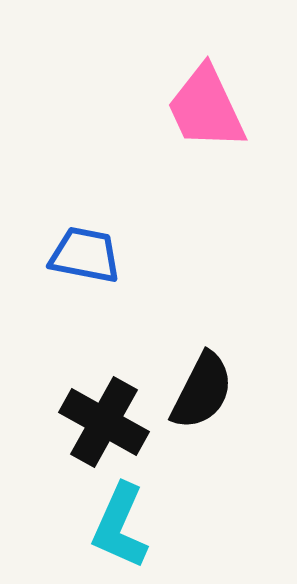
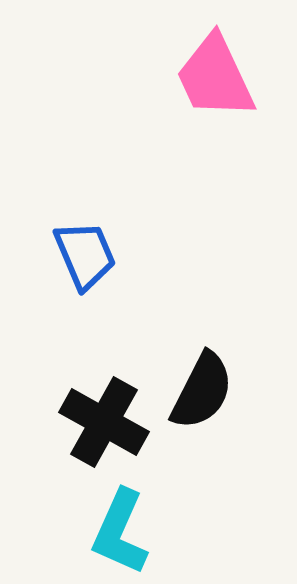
pink trapezoid: moved 9 px right, 31 px up
blue trapezoid: rotated 56 degrees clockwise
cyan L-shape: moved 6 px down
